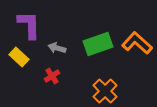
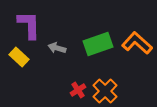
red cross: moved 26 px right, 14 px down
